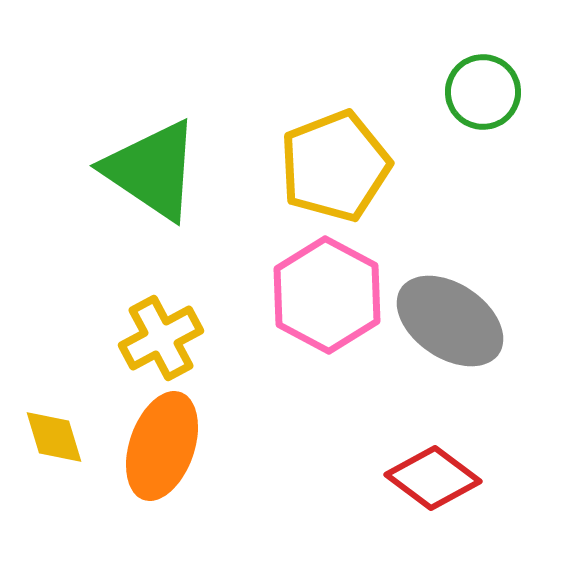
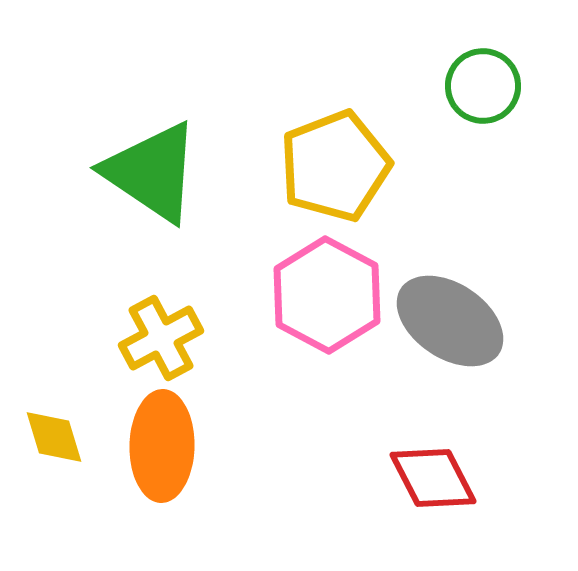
green circle: moved 6 px up
green triangle: moved 2 px down
orange ellipse: rotated 18 degrees counterclockwise
red diamond: rotated 26 degrees clockwise
